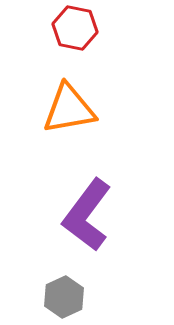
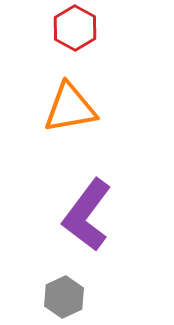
red hexagon: rotated 18 degrees clockwise
orange triangle: moved 1 px right, 1 px up
